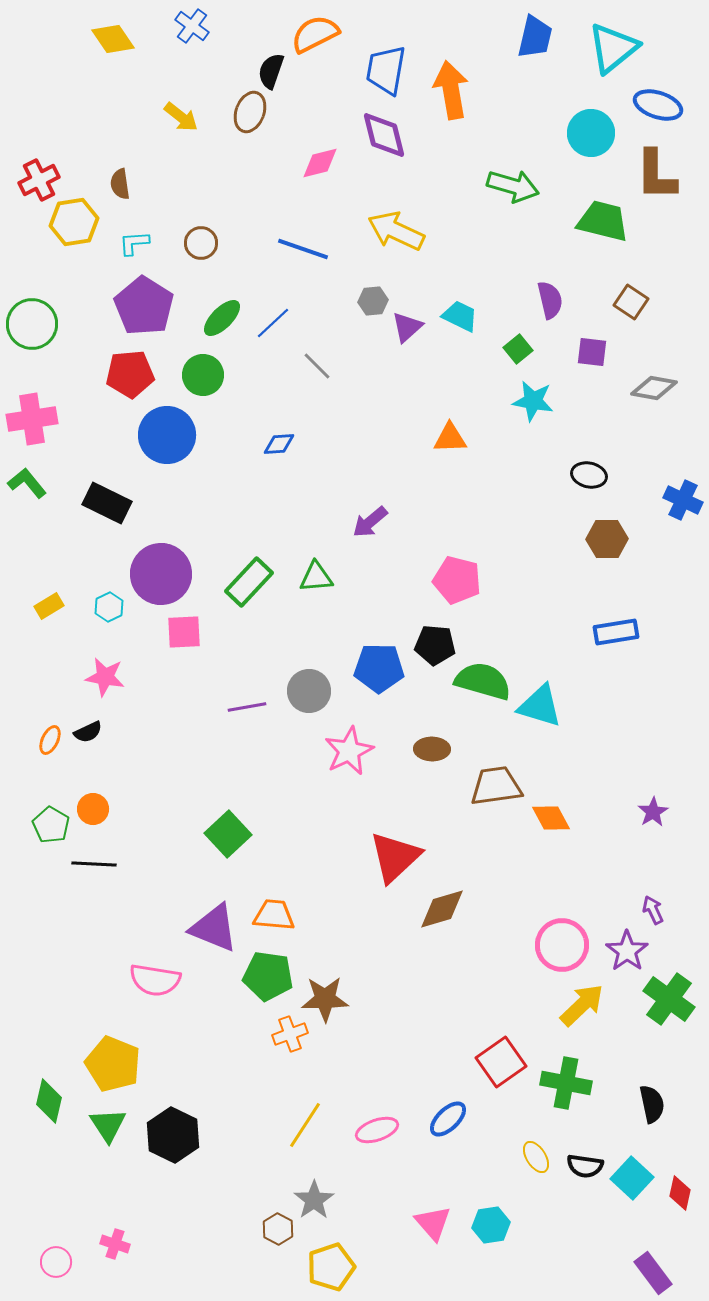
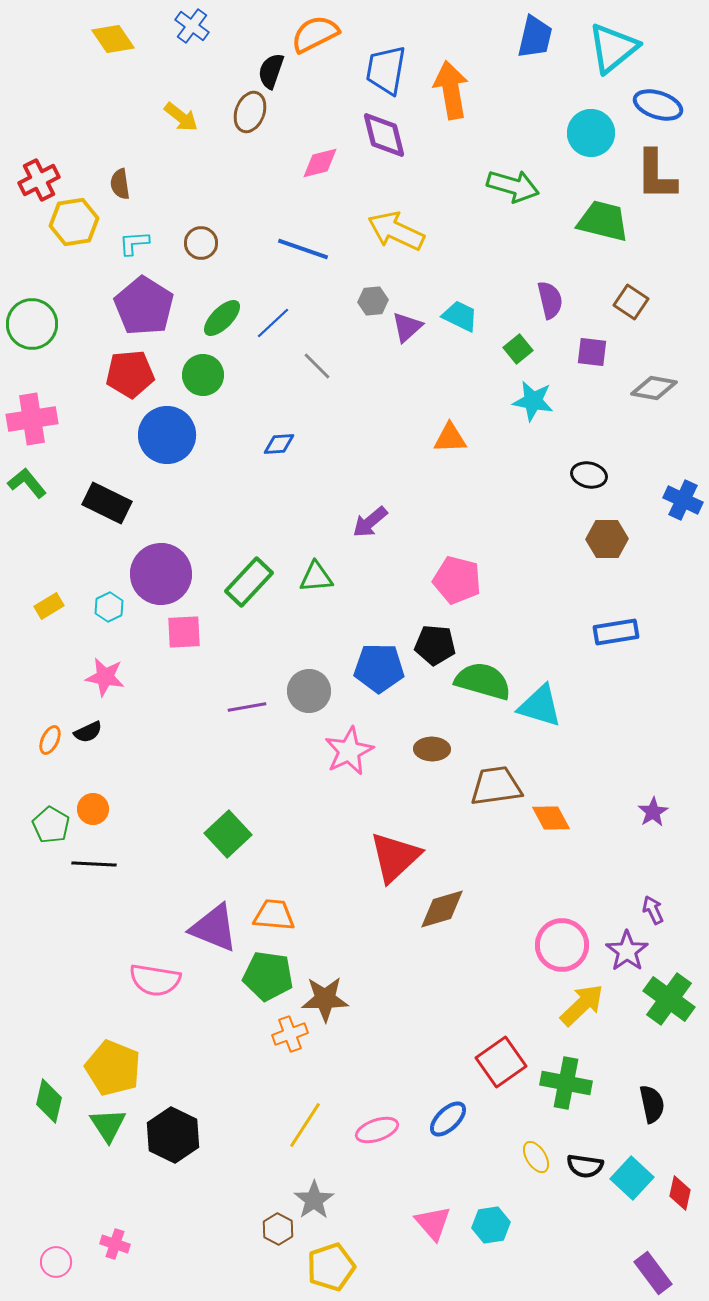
yellow pentagon at (113, 1064): moved 4 px down
